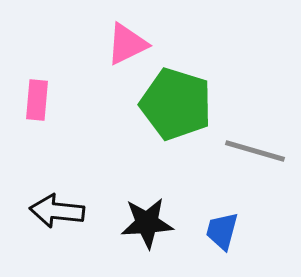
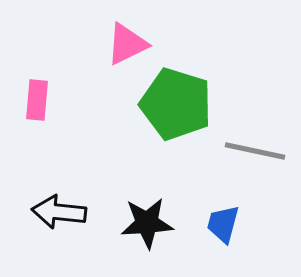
gray line: rotated 4 degrees counterclockwise
black arrow: moved 2 px right, 1 px down
blue trapezoid: moved 1 px right, 7 px up
